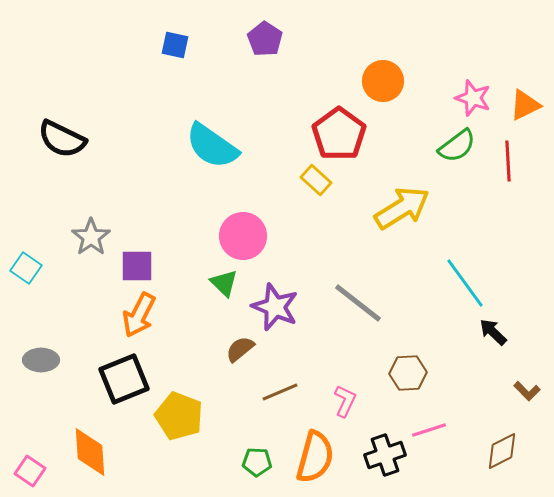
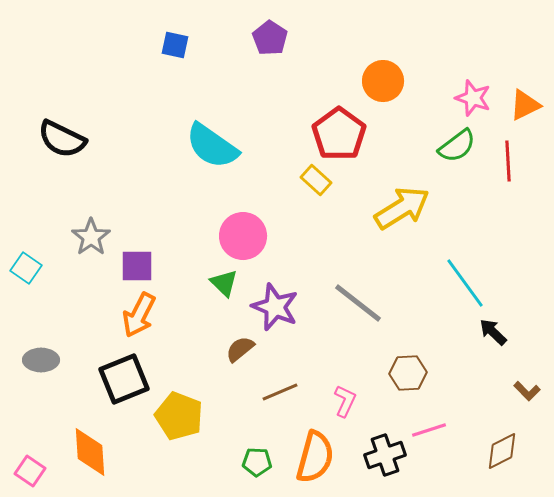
purple pentagon: moved 5 px right, 1 px up
